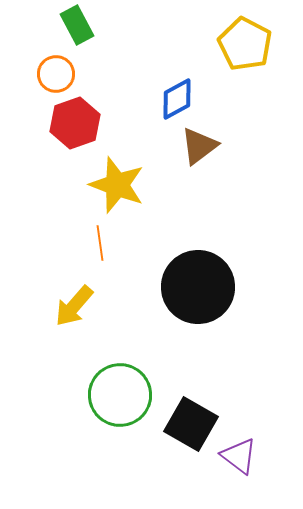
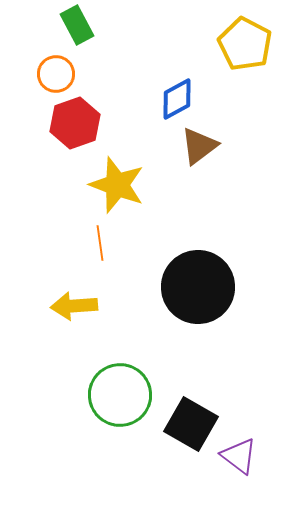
yellow arrow: rotated 45 degrees clockwise
